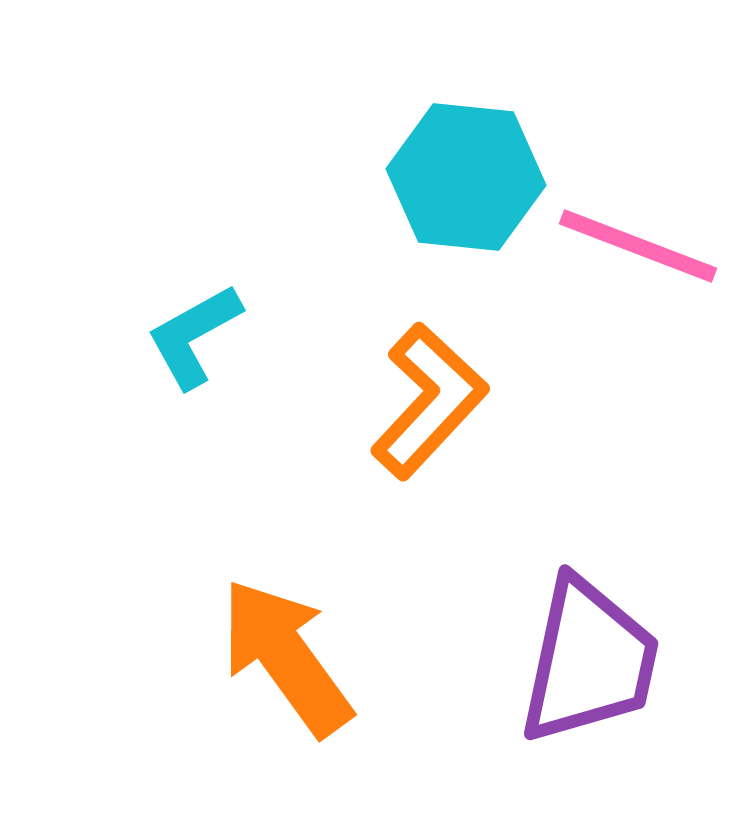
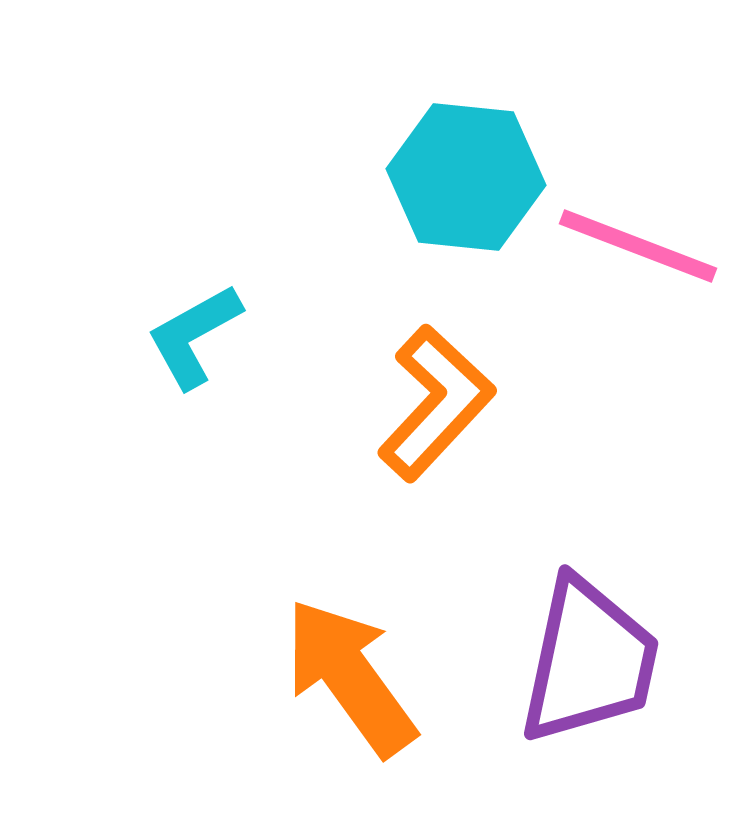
orange L-shape: moved 7 px right, 2 px down
orange arrow: moved 64 px right, 20 px down
